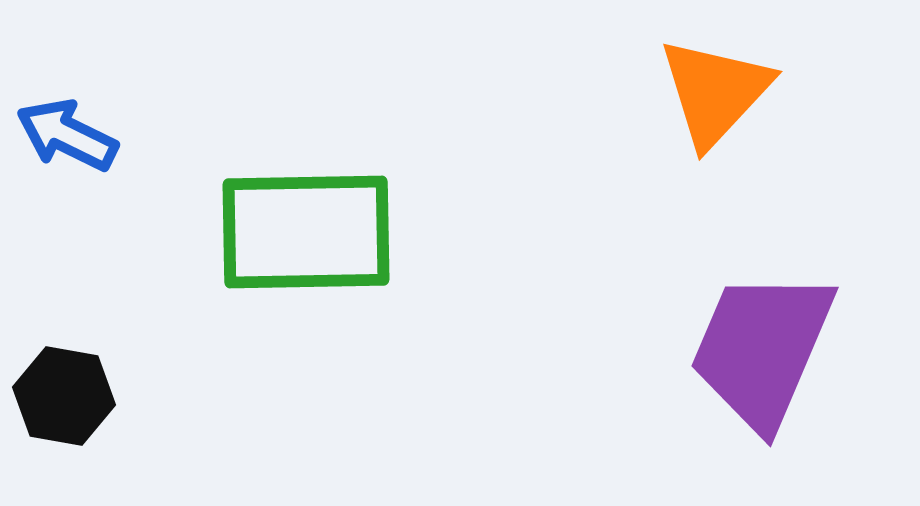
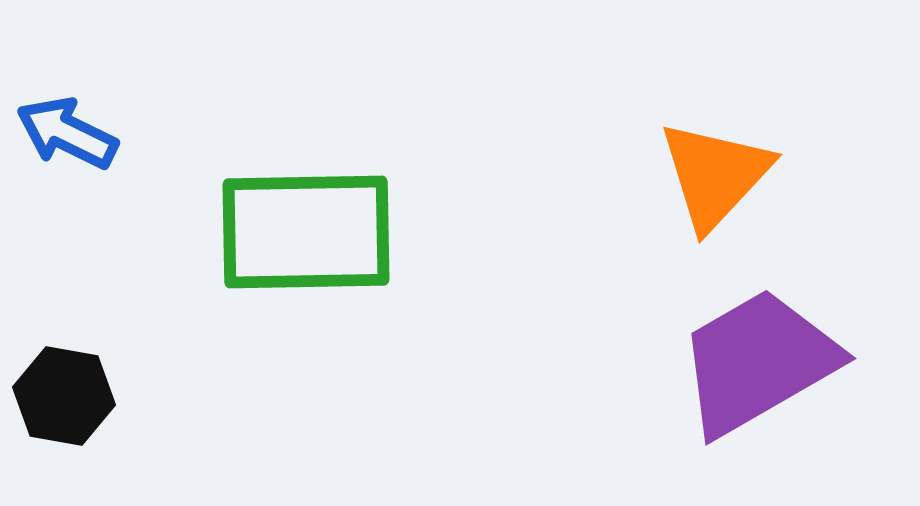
orange triangle: moved 83 px down
blue arrow: moved 2 px up
purple trapezoid: moved 4 px left, 13 px down; rotated 37 degrees clockwise
